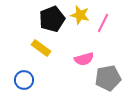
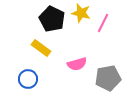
yellow star: moved 1 px right, 2 px up
black pentagon: rotated 25 degrees counterclockwise
pink semicircle: moved 7 px left, 5 px down
blue circle: moved 4 px right, 1 px up
